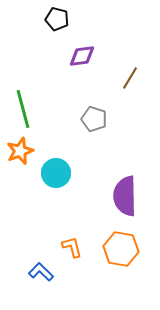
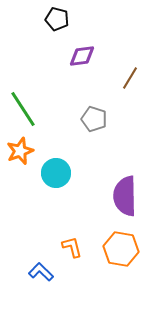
green line: rotated 18 degrees counterclockwise
